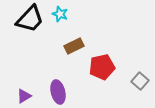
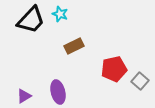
black trapezoid: moved 1 px right, 1 px down
red pentagon: moved 12 px right, 2 px down
